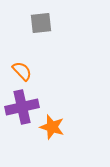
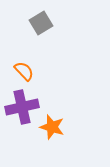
gray square: rotated 25 degrees counterclockwise
orange semicircle: moved 2 px right
